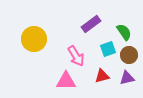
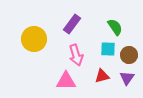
purple rectangle: moved 19 px left; rotated 18 degrees counterclockwise
green semicircle: moved 9 px left, 5 px up
cyan square: rotated 21 degrees clockwise
pink arrow: moved 1 px up; rotated 15 degrees clockwise
purple triangle: rotated 42 degrees counterclockwise
